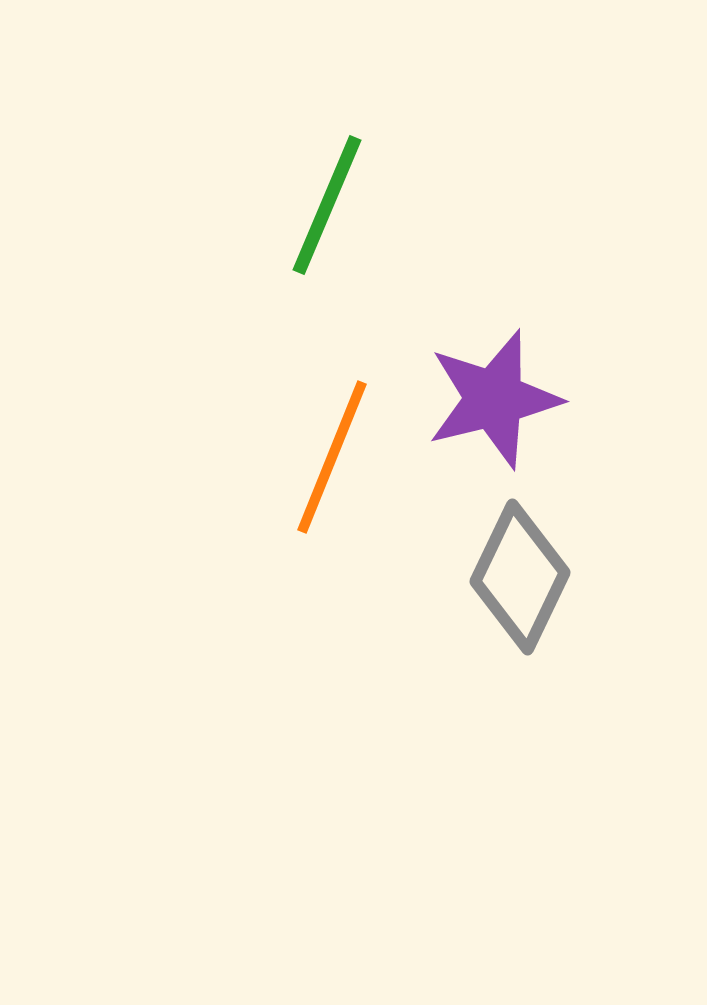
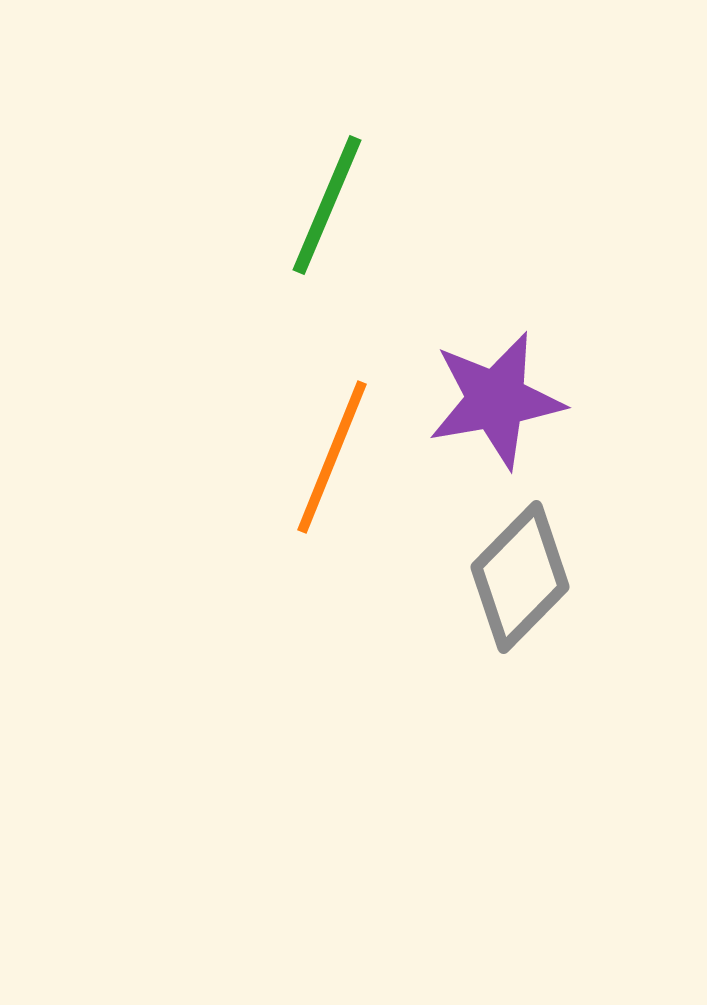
purple star: moved 2 px right, 1 px down; rotated 4 degrees clockwise
gray diamond: rotated 19 degrees clockwise
